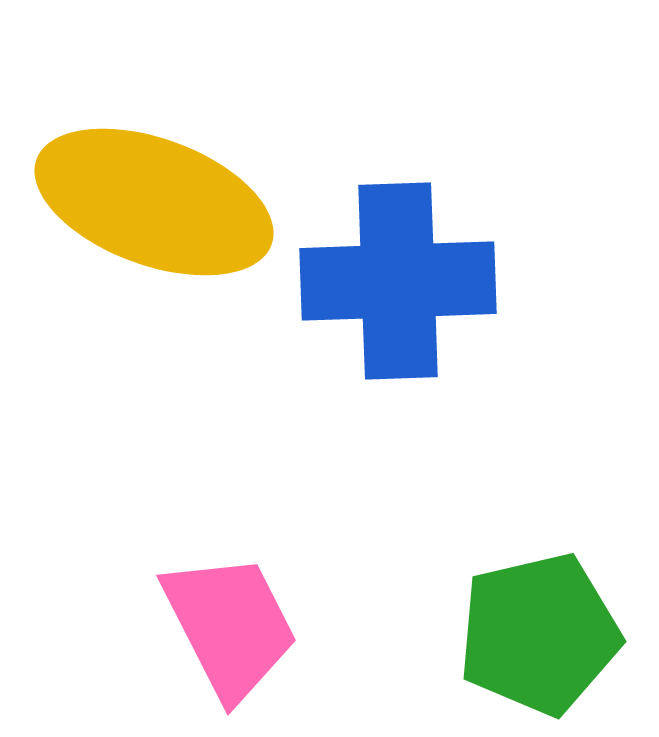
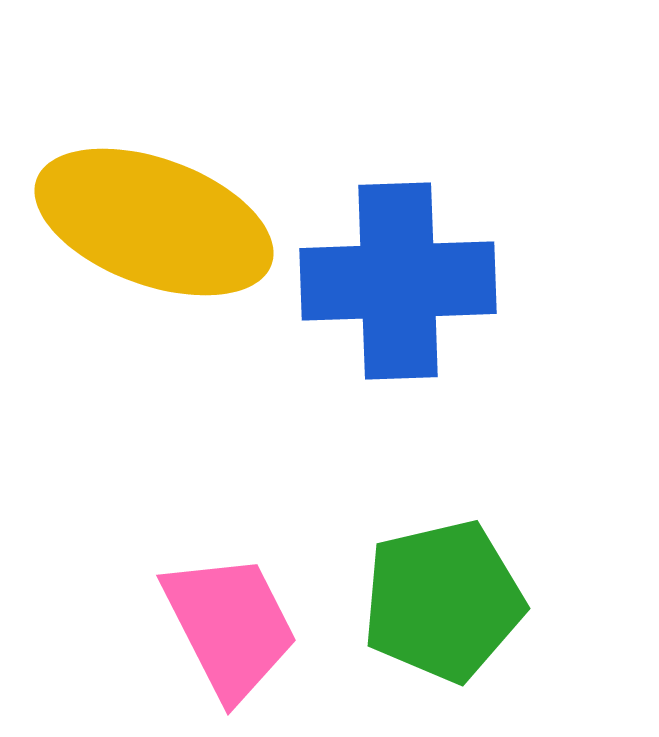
yellow ellipse: moved 20 px down
green pentagon: moved 96 px left, 33 px up
